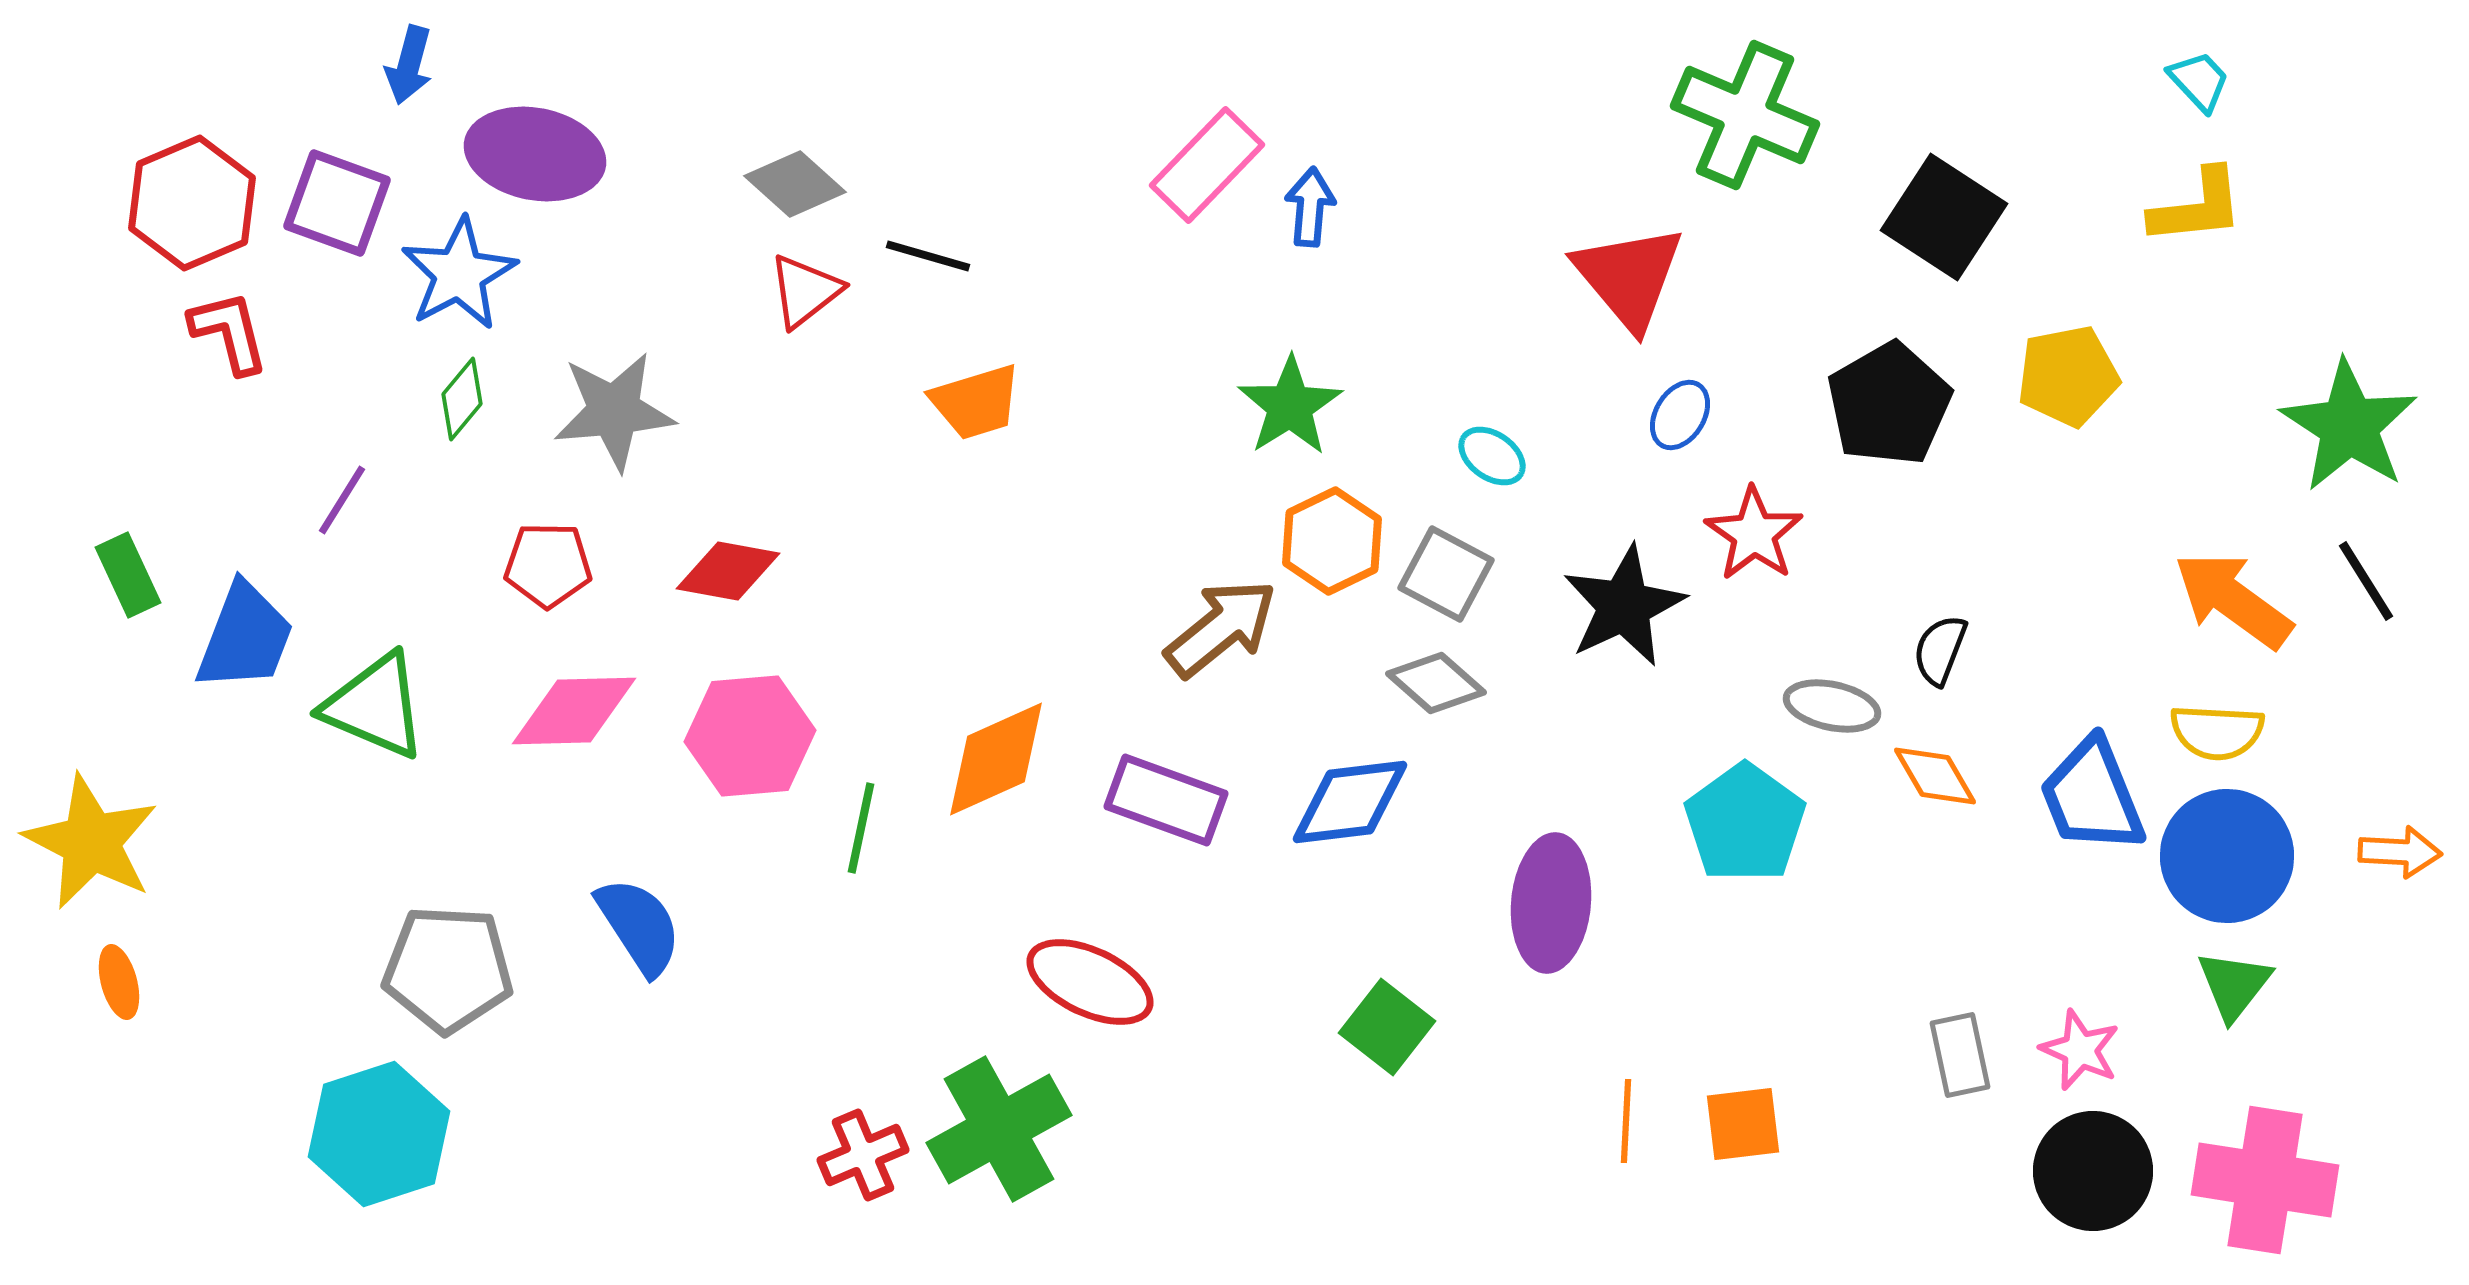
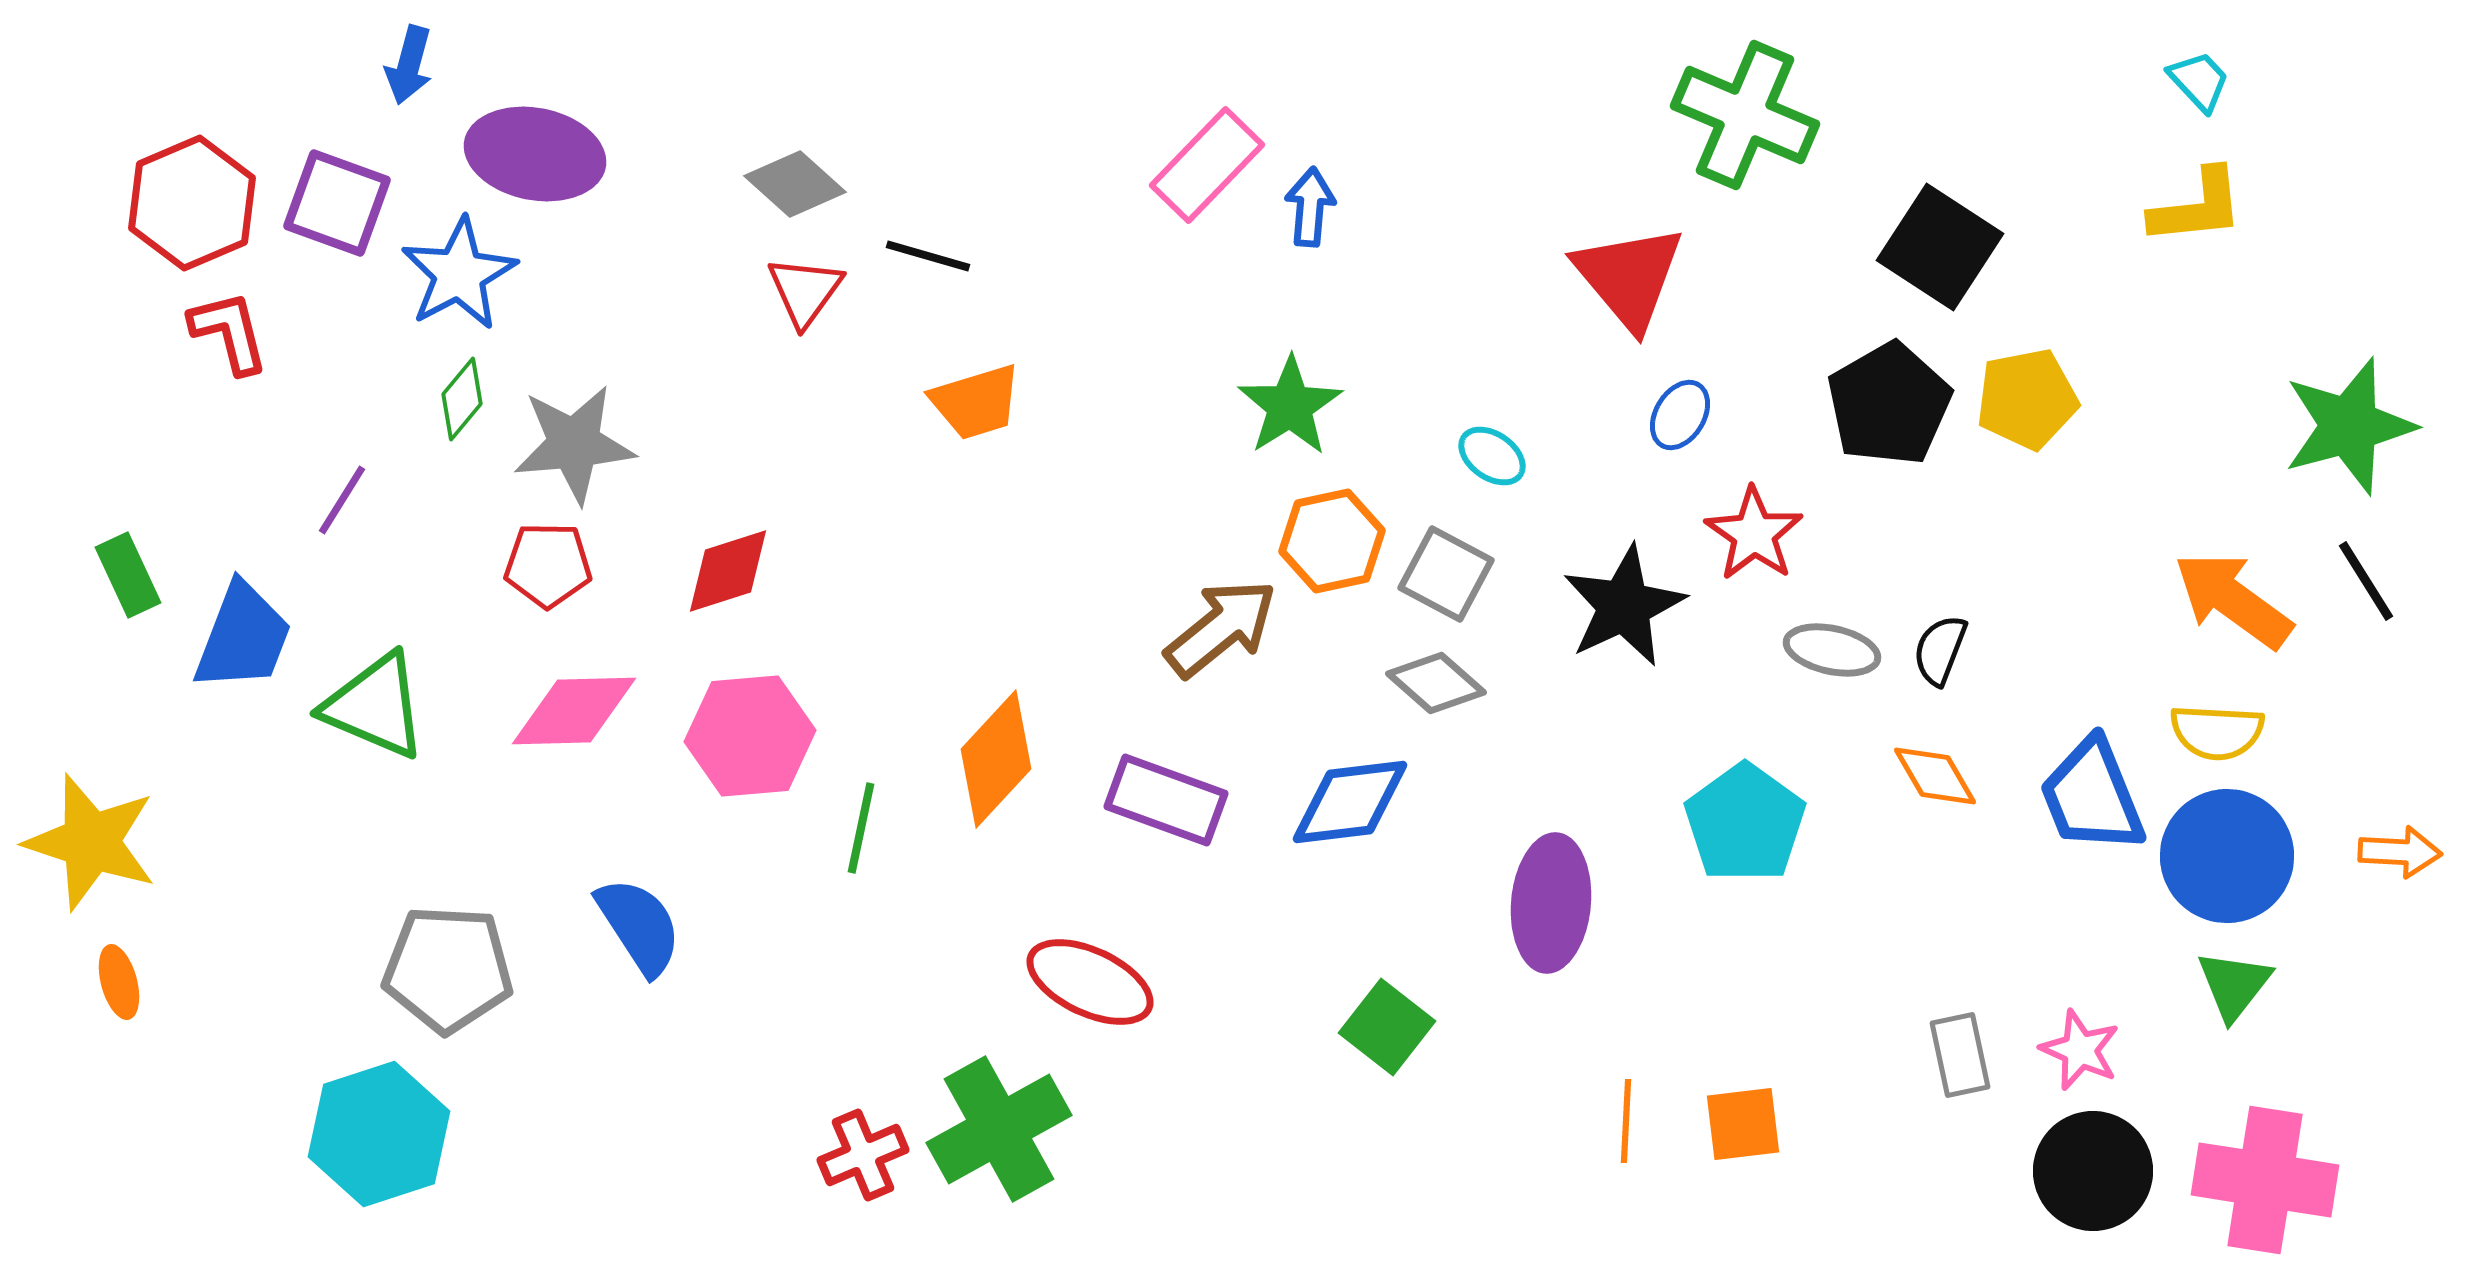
black square at (1944, 217): moved 4 px left, 30 px down
red triangle at (805, 291): rotated 16 degrees counterclockwise
yellow pentagon at (2068, 376): moved 41 px left, 23 px down
gray star at (614, 411): moved 40 px left, 33 px down
green star at (2349, 426): rotated 24 degrees clockwise
orange hexagon at (1332, 541): rotated 14 degrees clockwise
red diamond at (728, 571): rotated 28 degrees counterclockwise
blue trapezoid at (245, 637): moved 2 px left
gray ellipse at (1832, 706): moved 56 px up
orange diamond at (996, 759): rotated 23 degrees counterclockwise
yellow star at (91, 842): rotated 9 degrees counterclockwise
